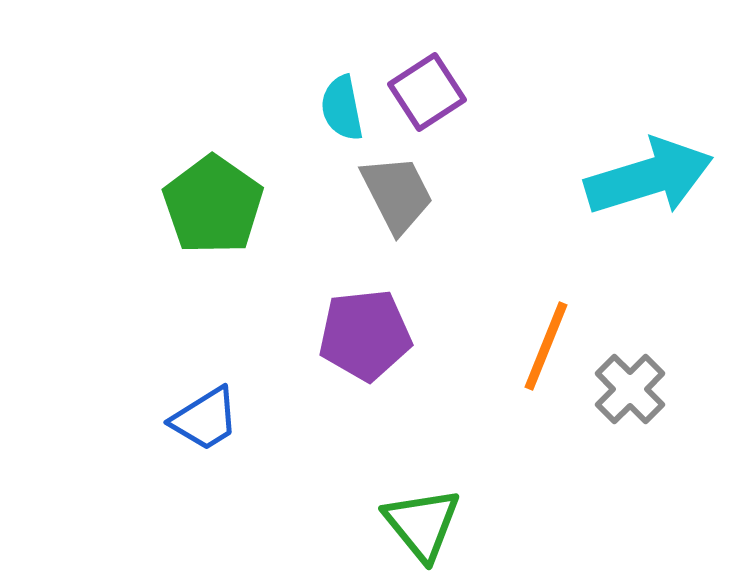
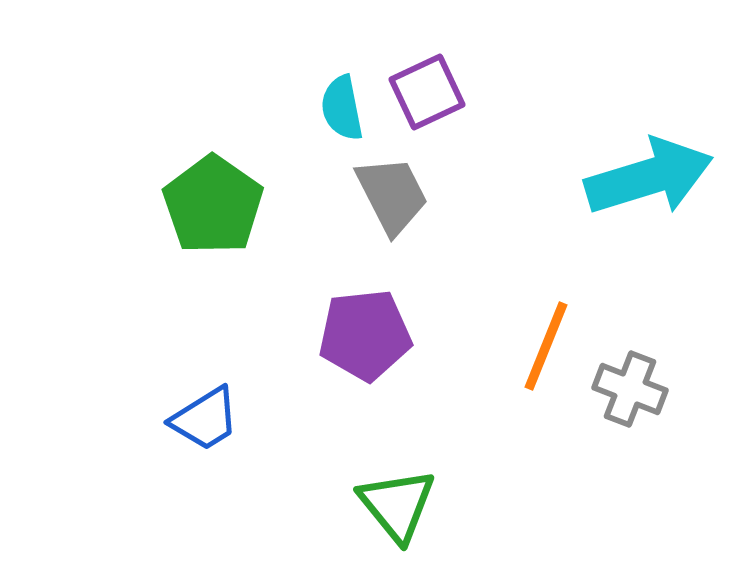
purple square: rotated 8 degrees clockwise
gray trapezoid: moved 5 px left, 1 px down
gray cross: rotated 24 degrees counterclockwise
green triangle: moved 25 px left, 19 px up
